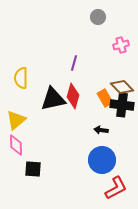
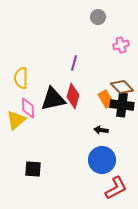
orange rectangle: moved 1 px right, 1 px down
pink diamond: moved 12 px right, 37 px up
